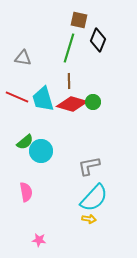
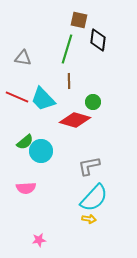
black diamond: rotated 15 degrees counterclockwise
green line: moved 2 px left, 1 px down
cyan trapezoid: rotated 28 degrees counterclockwise
red diamond: moved 3 px right, 16 px down
pink semicircle: moved 4 px up; rotated 96 degrees clockwise
pink star: rotated 16 degrees counterclockwise
